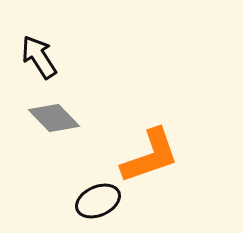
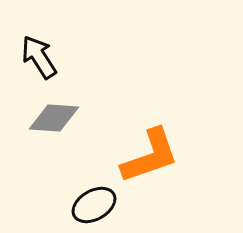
gray diamond: rotated 42 degrees counterclockwise
black ellipse: moved 4 px left, 4 px down; rotated 6 degrees counterclockwise
